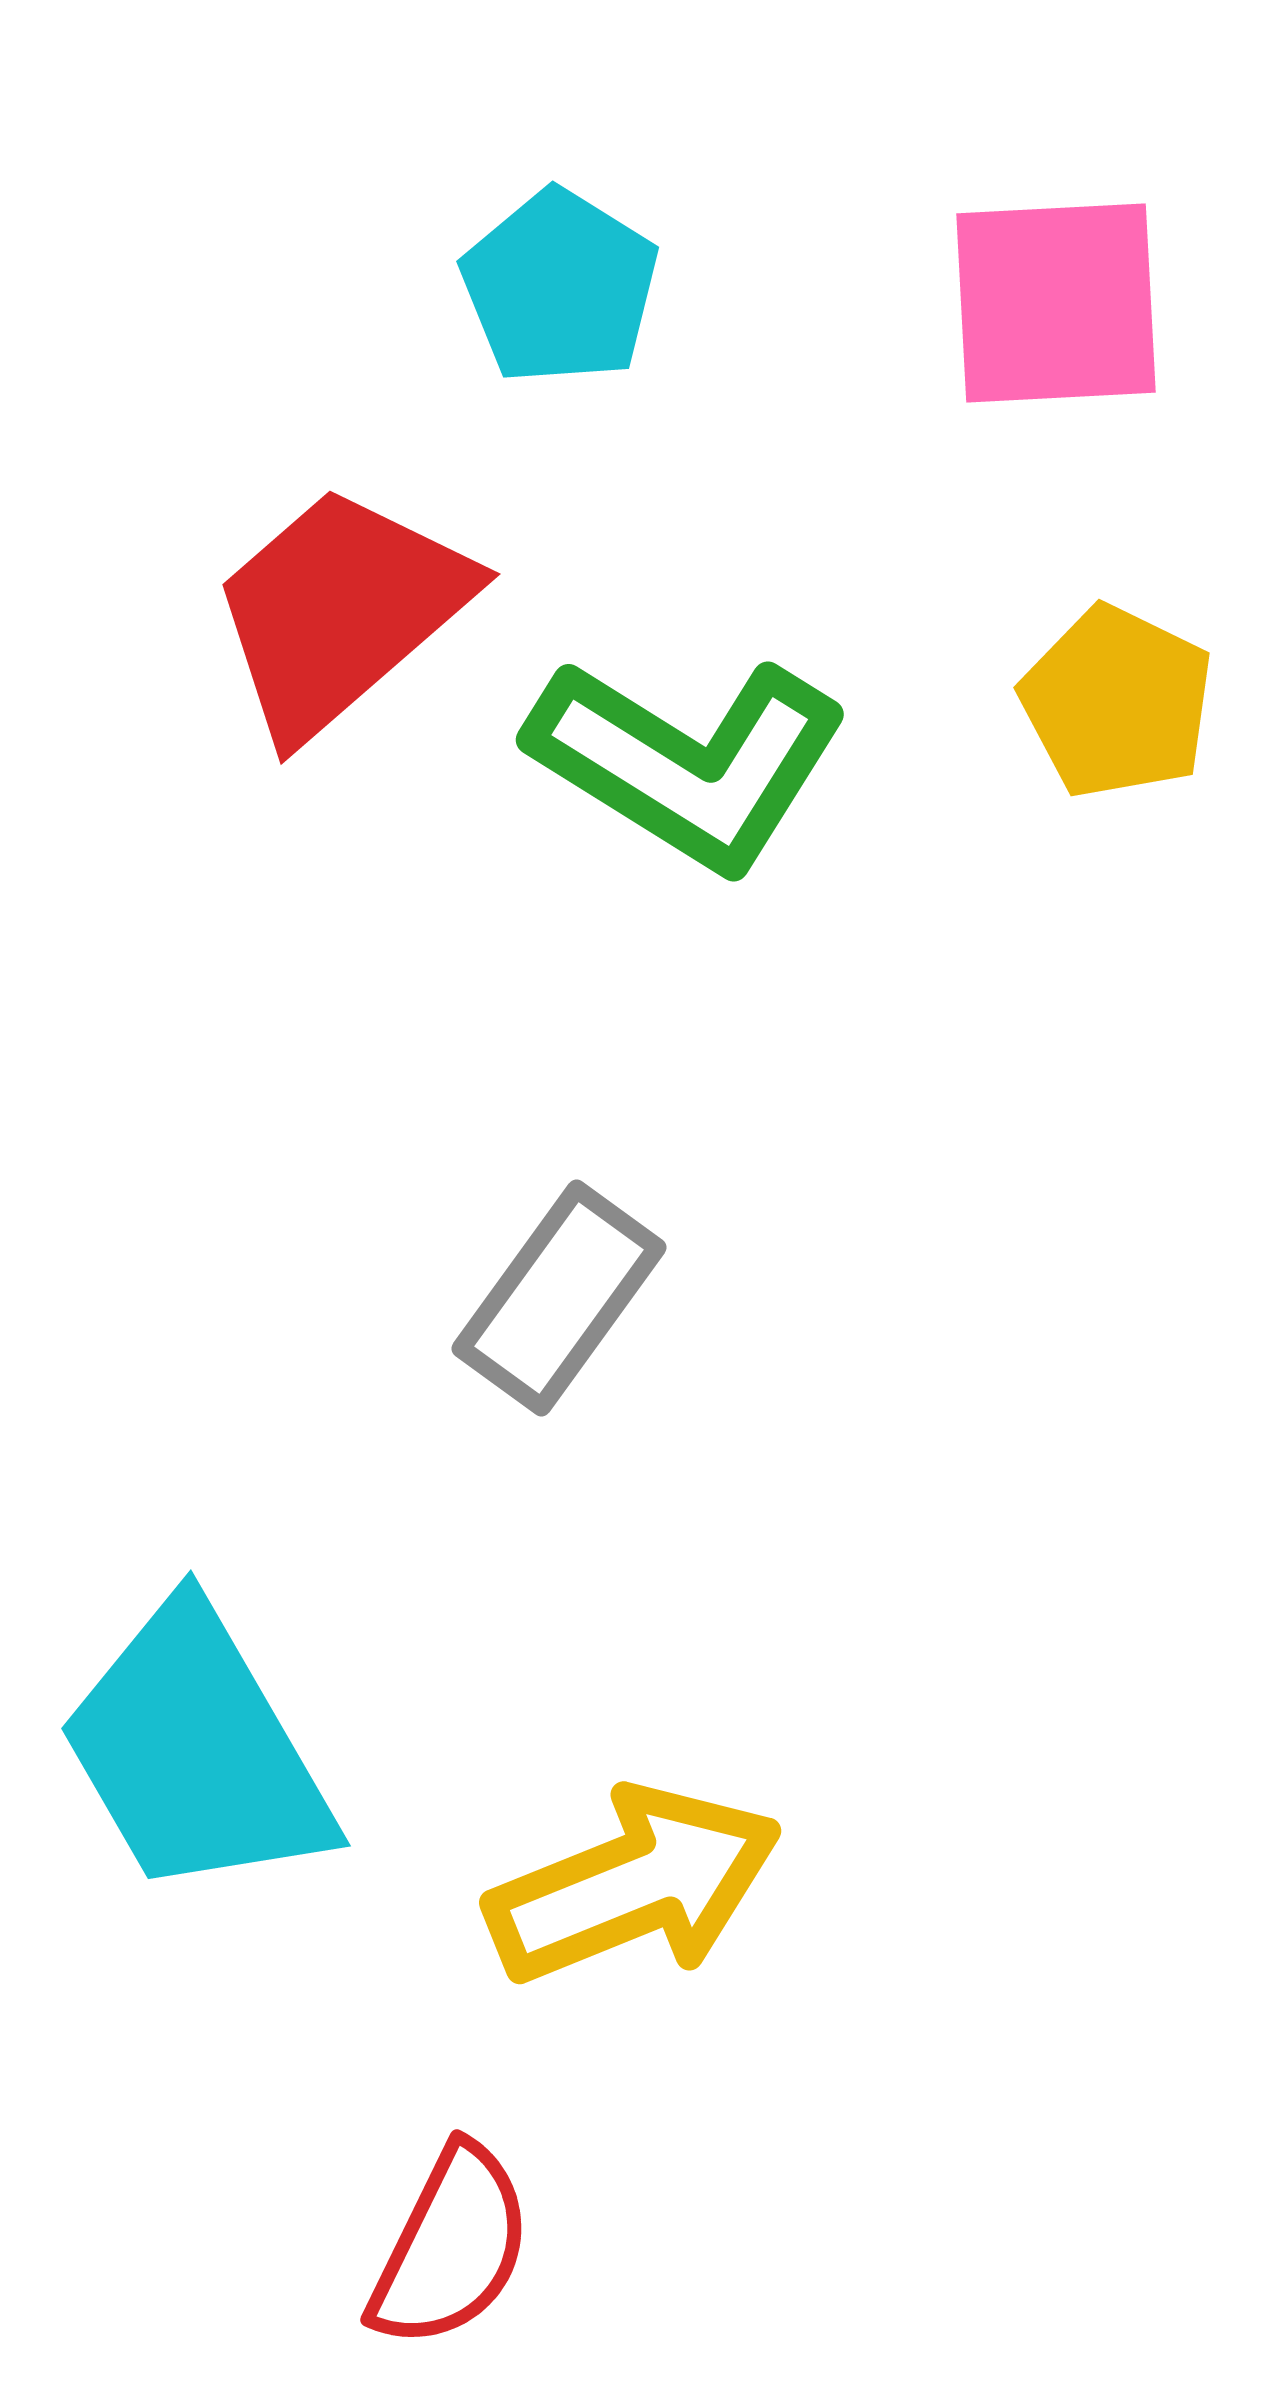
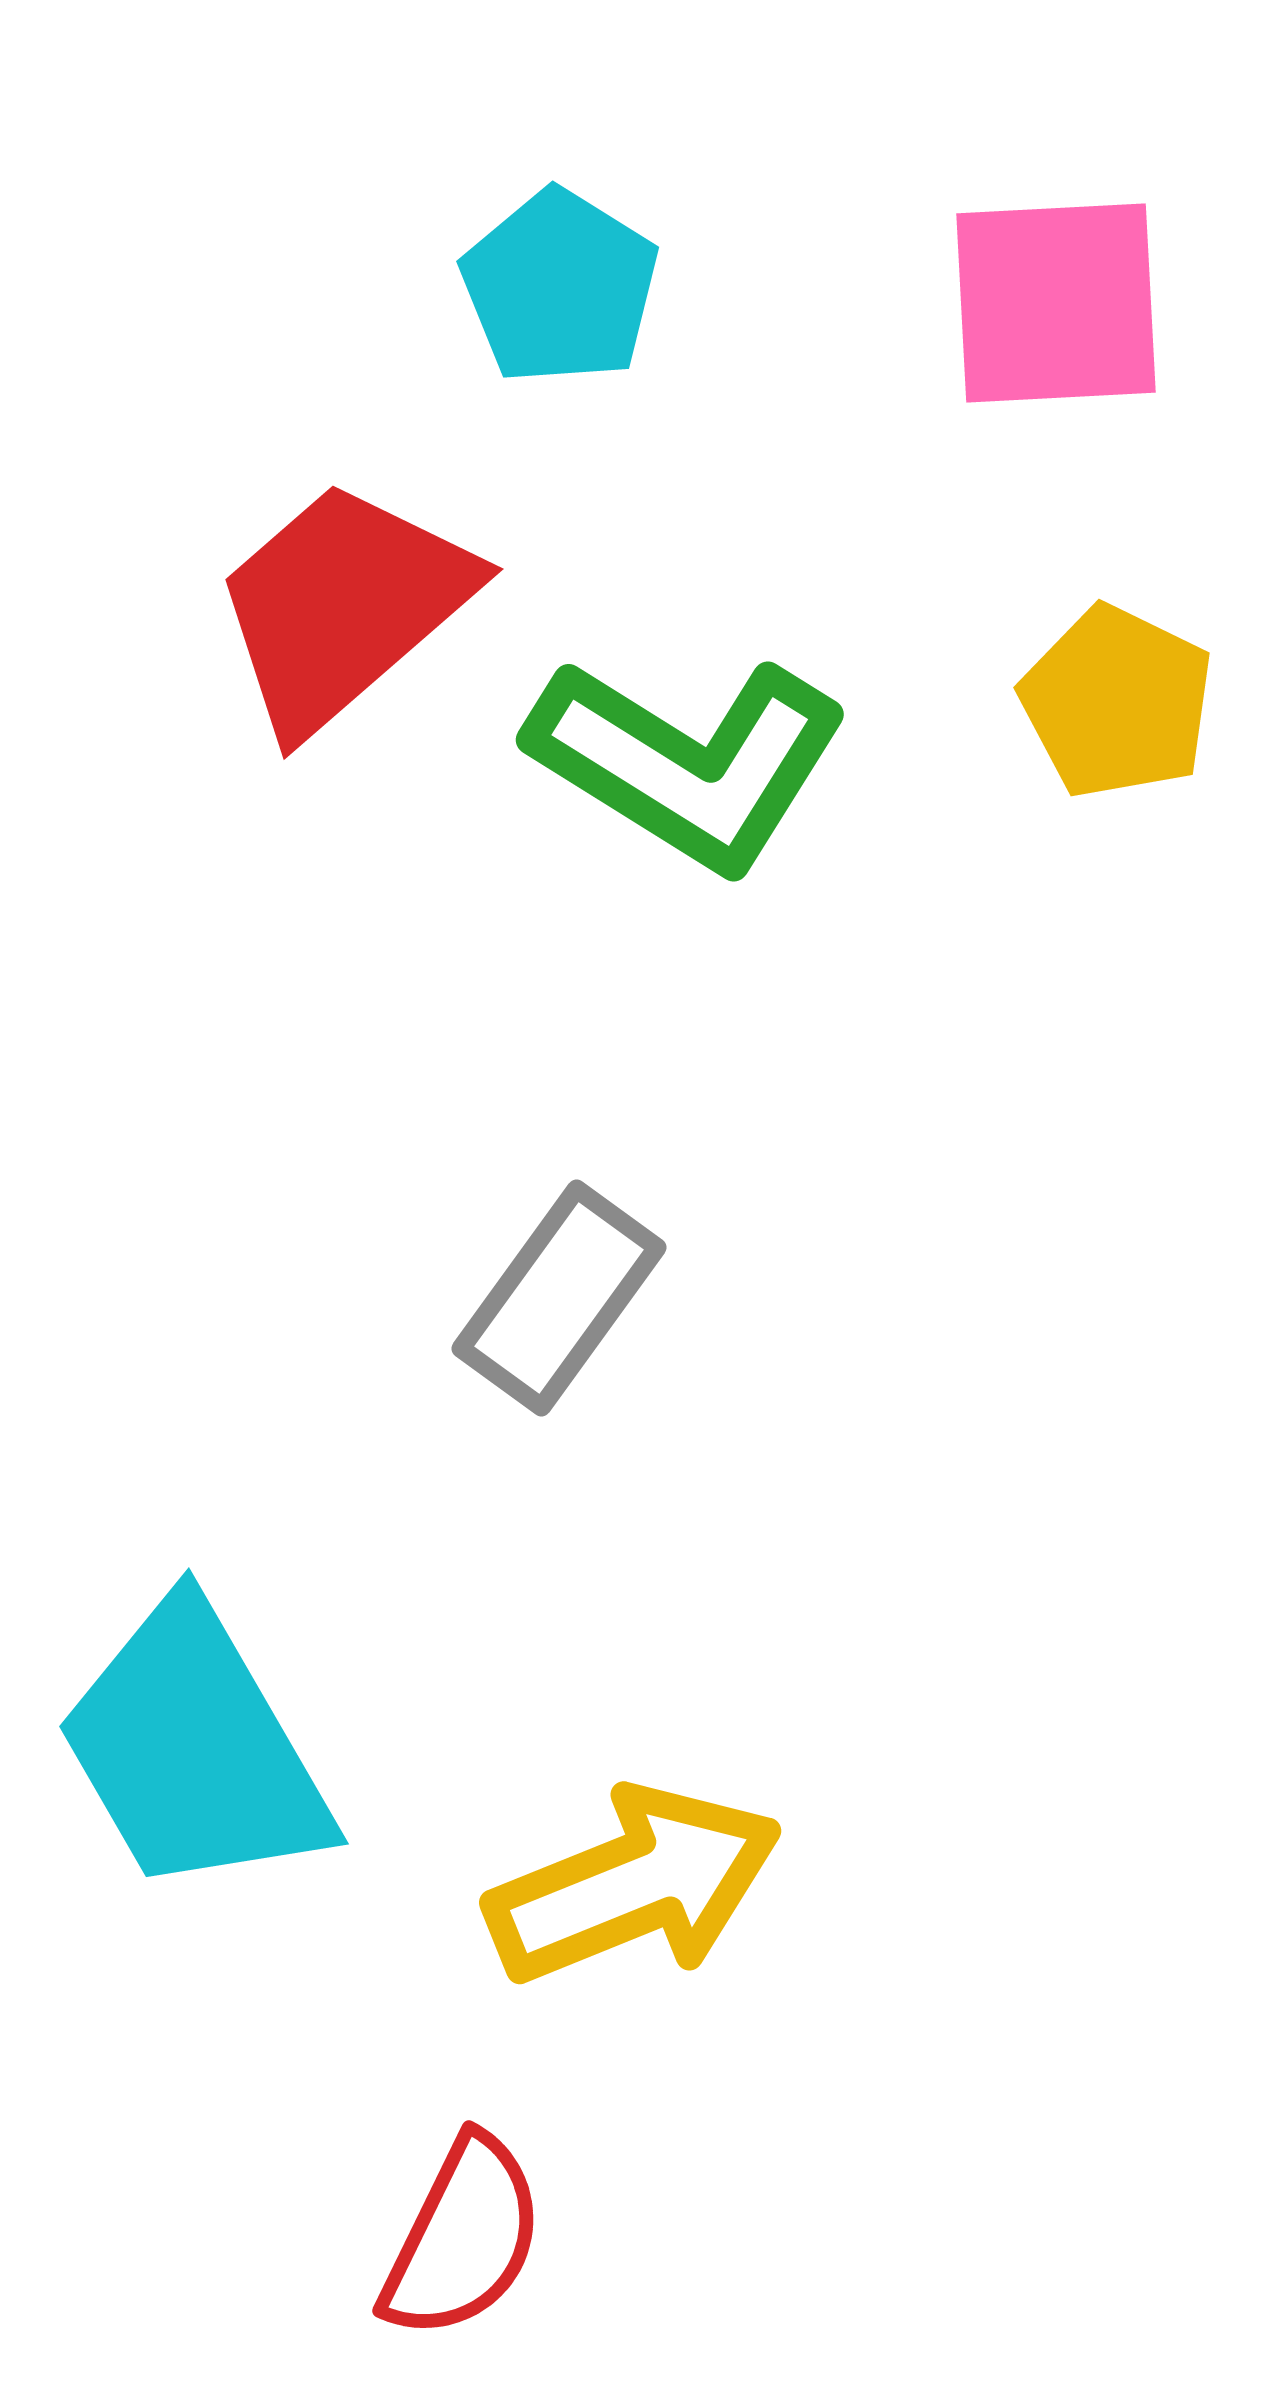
red trapezoid: moved 3 px right, 5 px up
cyan trapezoid: moved 2 px left, 2 px up
red semicircle: moved 12 px right, 9 px up
